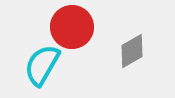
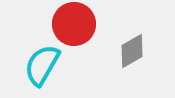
red circle: moved 2 px right, 3 px up
